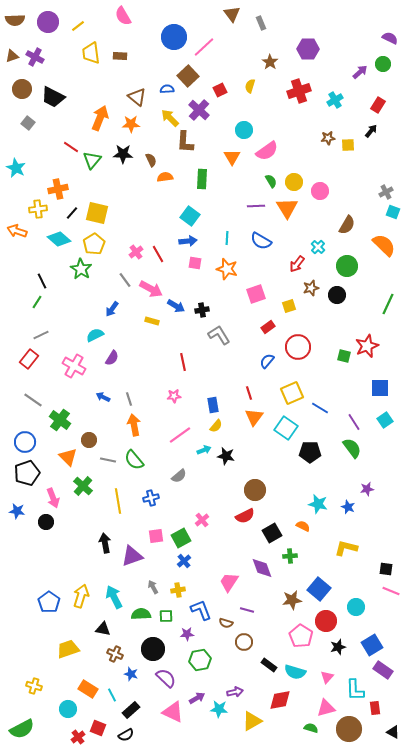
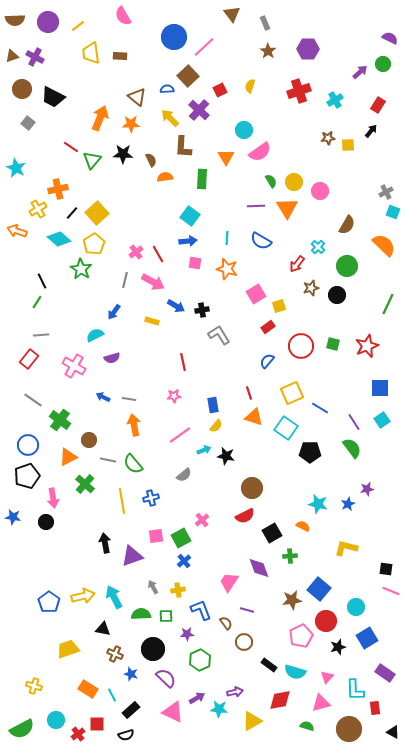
gray rectangle at (261, 23): moved 4 px right
brown star at (270, 62): moved 2 px left, 11 px up
brown L-shape at (185, 142): moved 2 px left, 5 px down
pink semicircle at (267, 151): moved 7 px left, 1 px down
orange triangle at (232, 157): moved 6 px left
yellow cross at (38, 209): rotated 24 degrees counterclockwise
yellow square at (97, 213): rotated 35 degrees clockwise
gray line at (125, 280): rotated 49 degrees clockwise
pink arrow at (151, 289): moved 2 px right, 7 px up
pink square at (256, 294): rotated 12 degrees counterclockwise
yellow square at (289, 306): moved 10 px left
blue arrow at (112, 309): moved 2 px right, 3 px down
gray line at (41, 335): rotated 21 degrees clockwise
red circle at (298, 347): moved 3 px right, 1 px up
green square at (344, 356): moved 11 px left, 12 px up
purple semicircle at (112, 358): rotated 42 degrees clockwise
gray line at (129, 399): rotated 64 degrees counterclockwise
orange triangle at (254, 417): rotated 48 degrees counterclockwise
cyan square at (385, 420): moved 3 px left
blue circle at (25, 442): moved 3 px right, 3 px down
orange triangle at (68, 457): rotated 48 degrees clockwise
green semicircle at (134, 460): moved 1 px left, 4 px down
black pentagon at (27, 473): moved 3 px down
gray semicircle at (179, 476): moved 5 px right, 1 px up
green cross at (83, 486): moved 2 px right, 2 px up
brown circle at (255, 490): moved 3 px left, 2 px up
pink arrow at (53, 498): rotated 12 degrees clockwise
yellow line at (118, 501): moved 4 px right
blue star at (348, 507): moved 3 px up; rotated 24 degrees clockwise
blue star at (17, 511): moved 4 px left, 6 px down
purple diamond at (262, 568): moved 3 px left
yellow arrow at (81, 596): moved 2 px right; rotated 60 degrees clockwise
brown semicircle at (226, 623): rotated 144 degrees counterclockwise
pink pentagon at (301, 636): rotated 15 degrees clockwise
blue square at (372, 645): moved 5 px left, 7 px up
green hexagon at (200, 660): rotated 15 degrees counterclockwise
purple rectangle at (383, 670): moved 2 px right, 3 px down
pink triangle at (326, 708): moved 5 px left, 5 px up
cyan circle at (68, 709): moved 12 px left, 11 px down
red square at (98, 728): moved 1 px left, 4 px up; rotated 21 degrees counterclockwise
green semicircle at (311, 728): moved 4 px left, 2 px up
black semicircle at (126, 735): rotated 14 degrees clockwise
red cross at (78, 737): moved 3 px up
